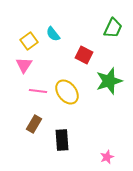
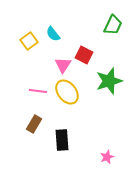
green trapezoid: moved 3 px up
pink triangle: moved 39 px right
